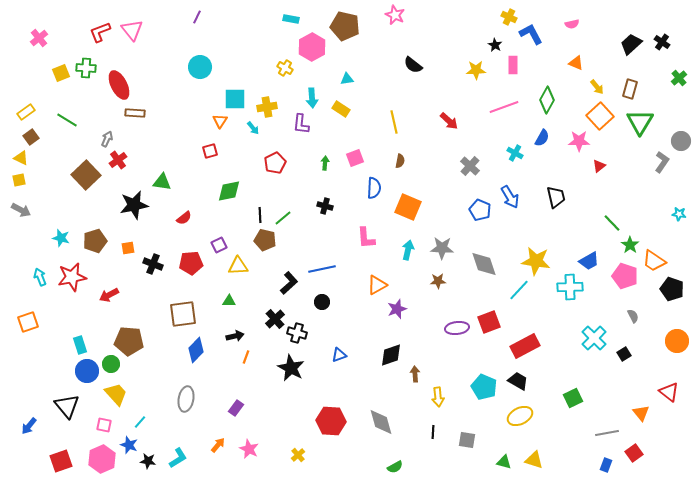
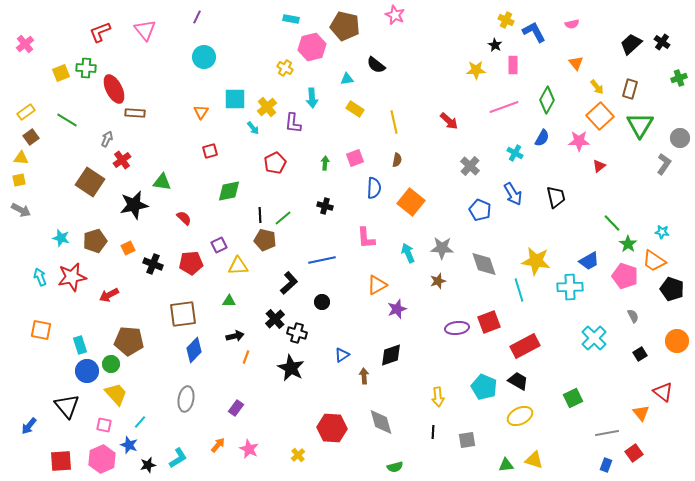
yellow cross at (509, 17): moved 3 px left, 3 px down
pink triangle at (132, 30): moved 13 px right
blue L-shape at (531, 34): moved 3 px right, 2 px up
pink cross at (39, 38): moved 14 px left, 6 px down
pink hexagon at (312, 47): rotated 16 degrees clockwise
orange triangle at (576, 63): rotated 28 degrees clockwise
black semicircle at (413, 65): moved 37 px left
cyan circle at (200, 67): moved 4 px right, 10 px up
green cross at (679, 78): rotated 21 degrees clockwise
red ellipse at (119, 85): moved 5 px left, 4 px down
yellow cross at (267, 107): rotated 30 degrees counterclockwise
yellow rectangle at (341, 109): moved 14 px right
orange triangle at (220, 121): moved 19 px left, 9 px up
green triangle at (640, 122): moved 3 px down
purple L-shape at (301, 124): moved 8 px left, 1 px up
gray circle at (681, 141): moved 1 px left, 3 px up
yellow triangle at (21, 158): rotated 21 degrees counterclockwise
red cross at (118, 160): moved 4 px right
brown semicircle at (400, 161): moved 3 px left, 1 px up
gray L-shape at (662, 162): moved 2 px right, 2 px down
brown square at (86, 175): moved 4 px right, 7 px down; rotated 12 degrees counterclockwise
blue arrow at (510, 197): moved 3 px right, 3 px up
orange square at (408, 207): moved 3 px right, 5 px up; rotated 16 degrees clockwise
cyan star at (679, 214): moved 17 px left, 18 px down
red semicircle at (184, 218): rotated 98 degrees counterclockwise
green star at (630, 245): moved 2 px left, 1 px up
orange square at (128, 248): rotated 16 degrees counterclockwise
cyan arrow at (408, 250): moved 3 px down; rotated 36 degrees counterclockwise
blue line at (322, 269): moved 9 px up
brown star at (438, 281): rotated 14 degrees counterclockwise
cyan line at (519, 290): rotated 60 degrees counterclockwise
orange square at (28, 322): moved 13 px right, 8 px down; rotated 30 degrees clockwise
blue diamond at (196, 350): moved 2 px left
black square at (624, 354): moved 16 px right
blue triangle at (339, 355): moved 3 px right; rotated 14 degrees counterclockwise
brown arrow at (415, 374): moved 51 px left, 2 px down
red triangle at (669, 392): moved 6 px left
red hexagon at (331, 421): moved 1 px right, 7 px down
gray square at (467, 440): rotated 18 degrees counterclockwise
red square at (61, 461): rotated 15 degrees clockwise
black star at (148, 461): moved 4 px down; rotated 21 degrees counterclockwise
green triangle at (504, 462): moved 2 px right, 3 px down; rotated 21 degrees counterclockwise
green semicircle at (395, 467): rotated 14 degrees clockwise
